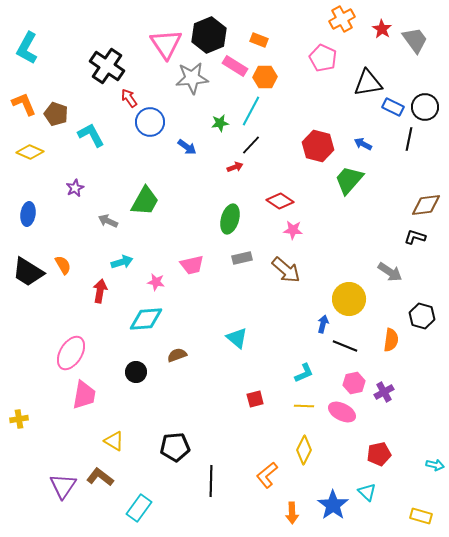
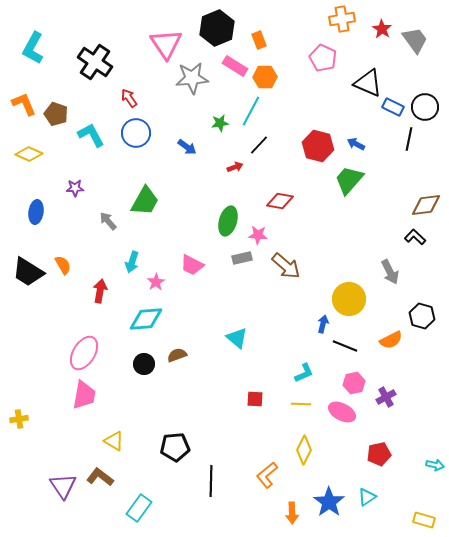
orange cross at (342, 19): rotated 20 degrees clockwise
black hexagon at (209, 35): moved 8 px right, 7 px up
orange rectangle at (259, 40): rotated 48 degrees clockwise
cyan L-shape at (27, 48): moved 6 px right
black cross at (107, 66): moved 12 px left, 4 px up
black triangle at (368, 83): rotated 32 degrees clockwise
blue circle at (150, 122): moved 14 px left, 11 px down
blue arrow at (363, 144): moved 7 px left
black line at (251, 145): moved 8 px right
yellow diamond at (30, 152): moved 1 px left, 2 px down
purple star at (75, 188): rotated 24 degrees clockwise
red diamond at (280, 201): rotated 24 degrees counterclockwise
blue ellipse at (28, 214): moved 8 px right, 2 px up
green ellipse at (230, 219): moved 2 px left, 2 px down
gray arrow at (108, 221): rotated 24 degrees clockwise
pink star at (293, 230): moved 35 px left, 5 px down
black L-shape at (415, 237): rotated 25 degrees clockwise
cyan arrow at (122, 262): moved 10 px right; rotated 125 degrees clockwise
pink trapezoid at (192, 265): rotated 40 degrees clockwise
brown arrow at (286, 270): moved 4 px up
gray arrow at (390, 272): rotated 30 degrees clockwise
pink star at (156, 282): rotated 30 degrees clockwise
orange semicircle at (391, 340): rotated 55 degrees clockwise
pink ellipse at (71, 353): moved 13 px right
black circle at (136, 372): moved 8 px right, 8 px up
purple cross at (384, 392): moved 2 px right, 5 px down
red square at (255, 399): rotated 18 degrees clockwise
yellow line at (304, 406): moved 3 px left, 2 px up
purple triangle at (63, 486): rotated 8 degrees counterclockwise
cyan triangle at (367, 492): moved 5 px down; rotated 42 degrees clockwise
blue star at (333, 505): moved 4 px left, 3 px up
yellow rectangle at (421, 516): moved 3 px right, 4 px down
